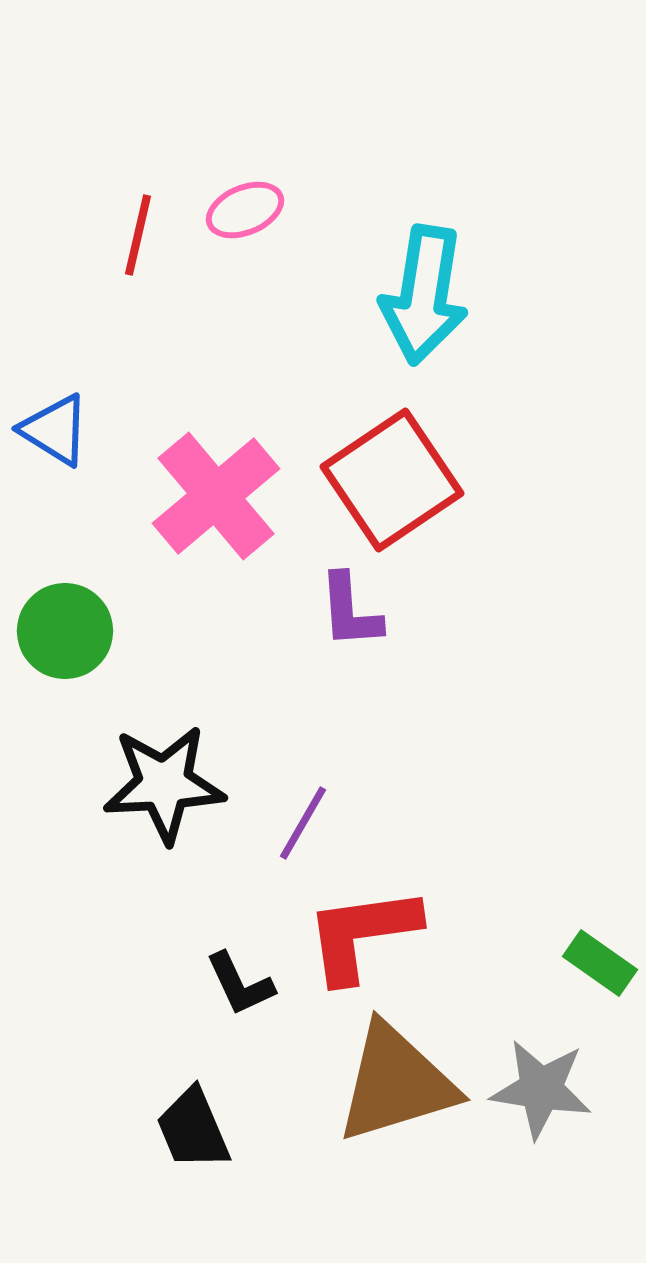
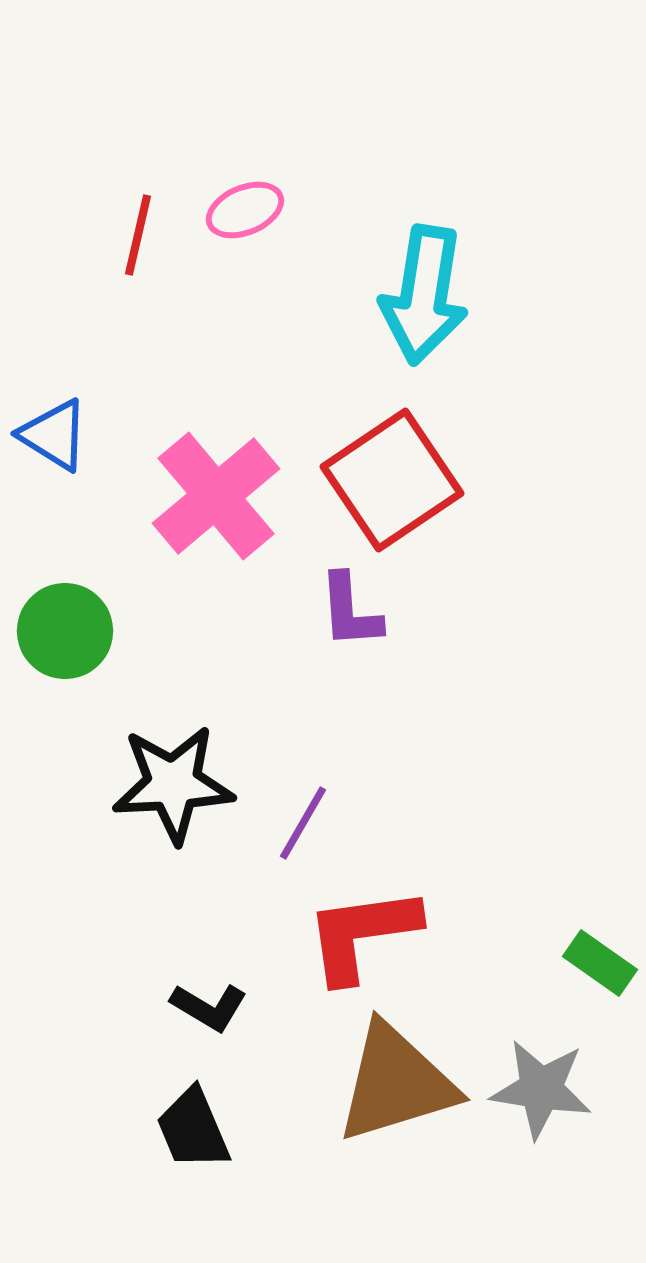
blue triangle: moved 1 px left, 5 px down
black star: moved 9 px right
black L-shape: moved 31 px left, 23 px down; rotated 34 degrees counterclockwise
